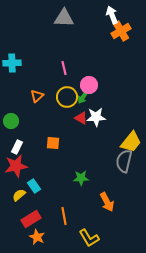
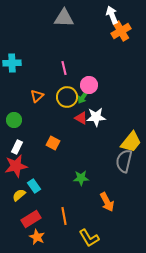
green circle: moved 3 px right, 1 px up
orange square: rotated 24 degrees clockwise
